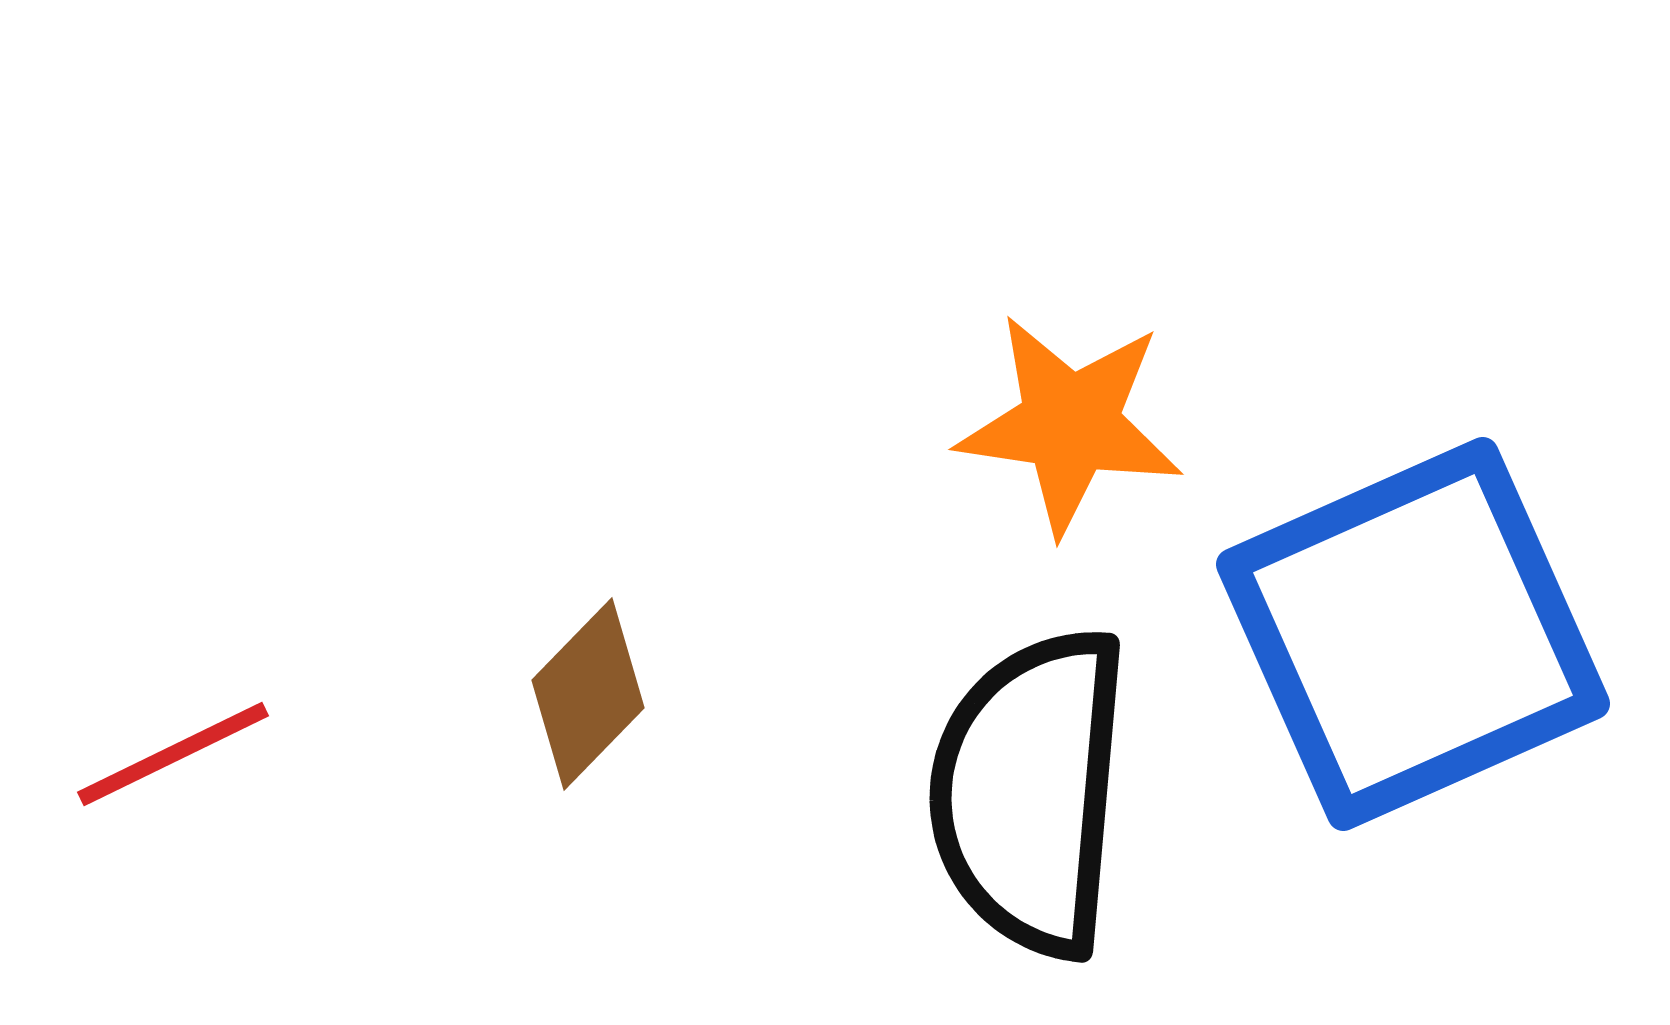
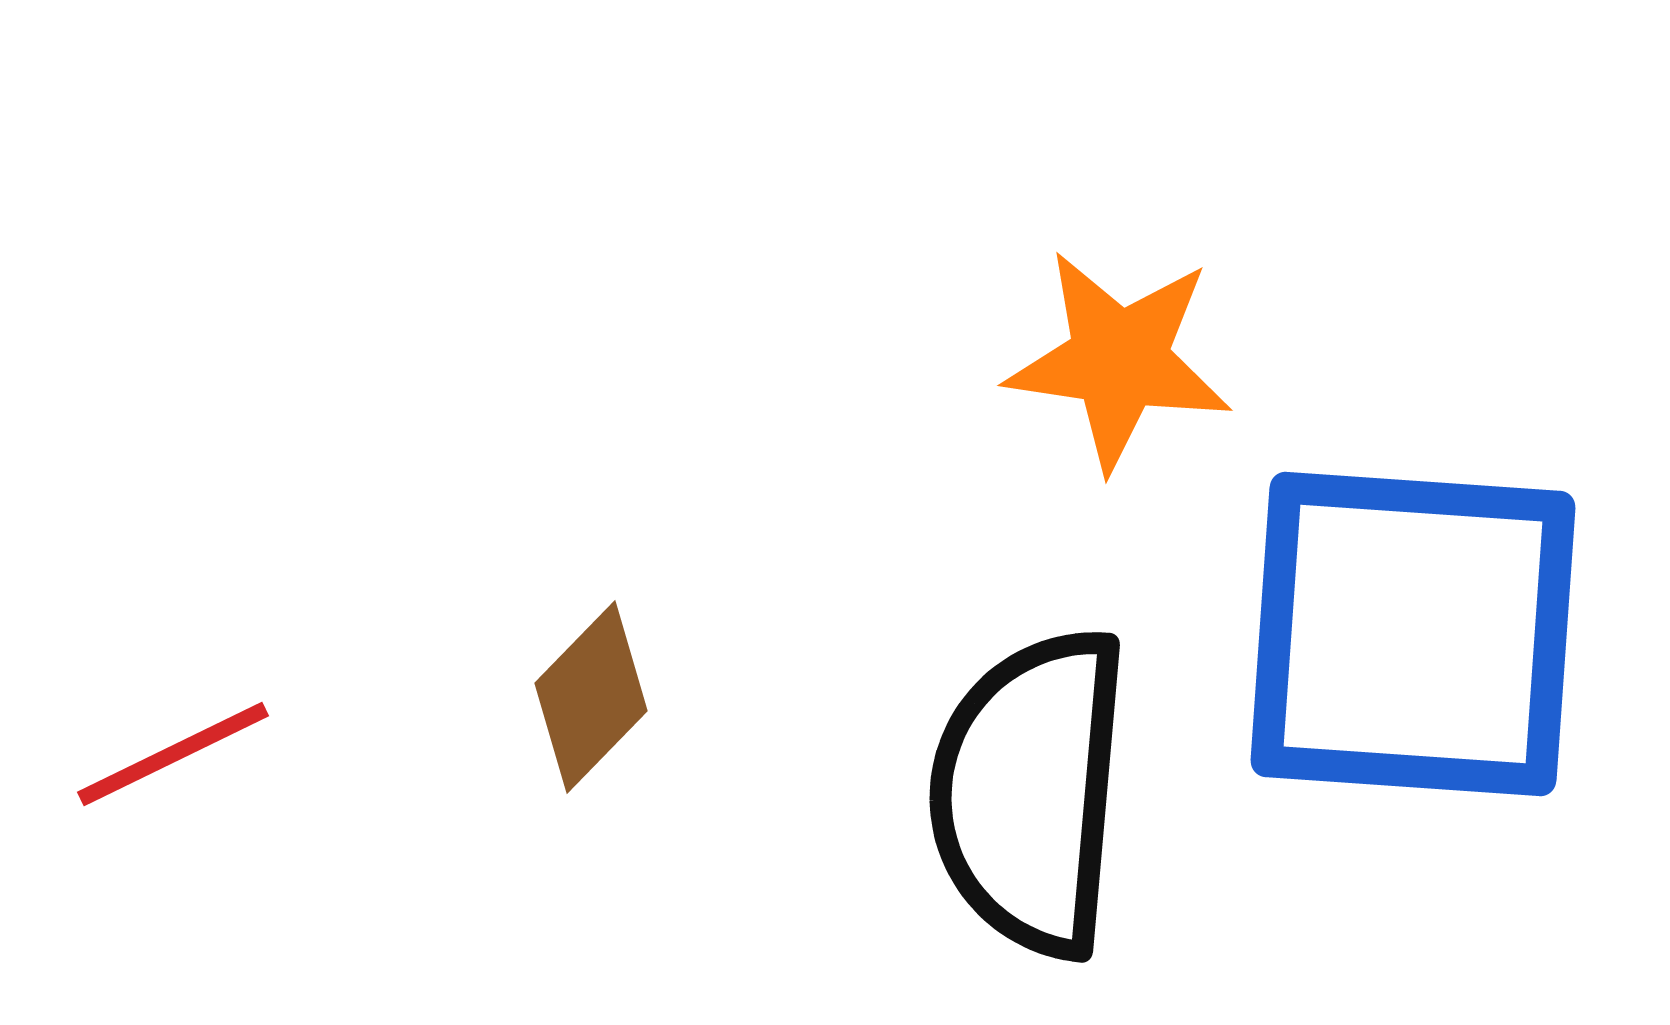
orange star: moved 49 px right, 64 px up
blue square: rotated 28 degrees clockwise
brown diamond: moved 3 px right, 3 px down
